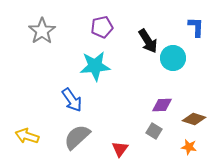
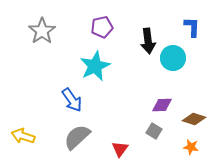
blue L-shape: moved 4 px left
black arrow: rotated 25 degrees clockwise
cyan star: rotated 20 degrees counterclockwise
yellow arrow: moved 4 px left
orange star: moved 2 px right
